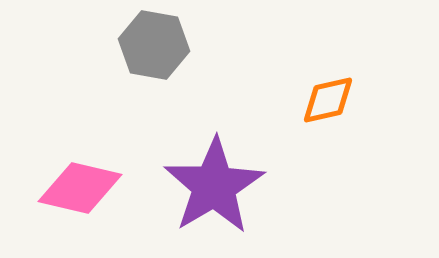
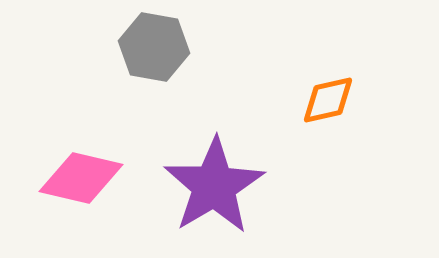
gray hexagon: moved 2 px down
pink diamond: moved 1 px right, 10 px up
